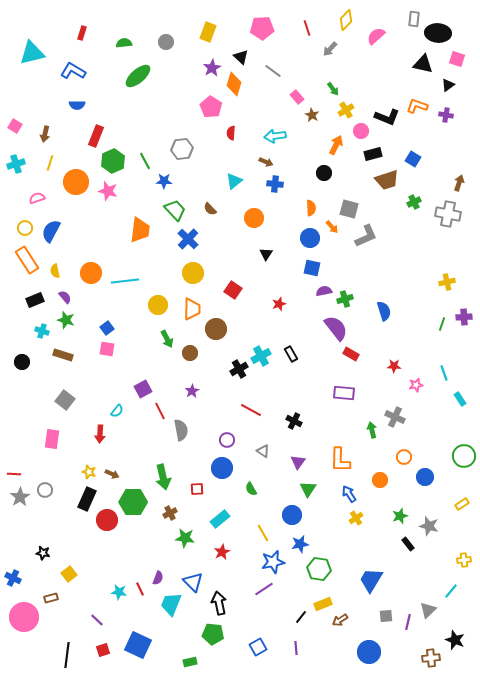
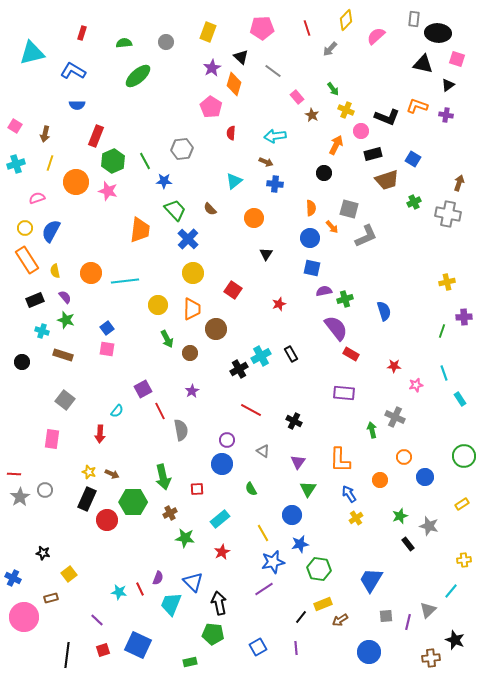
yellow cross at (346, 110): rotated 35 degrees counterclockwise
green line at (442, 324): moved 7 px down
blue circle at (222, 468): moved 4 px up
